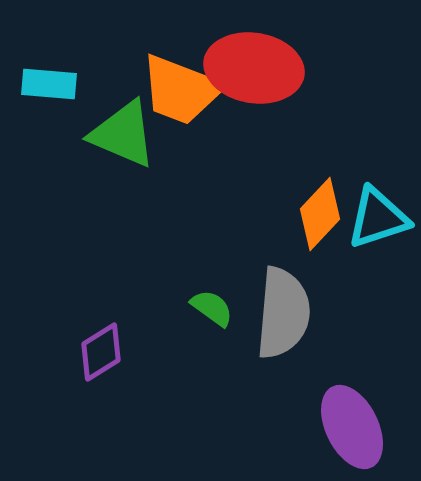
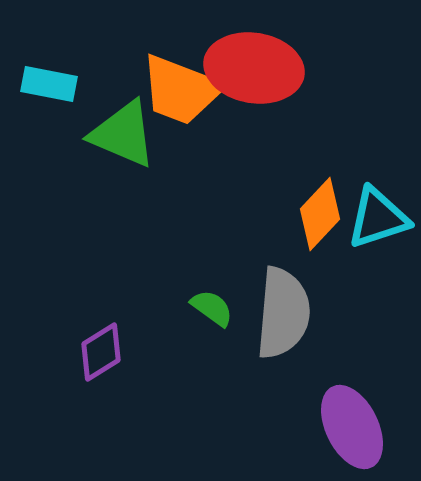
cyan rectangle: rotated 6 degrees clockwise
